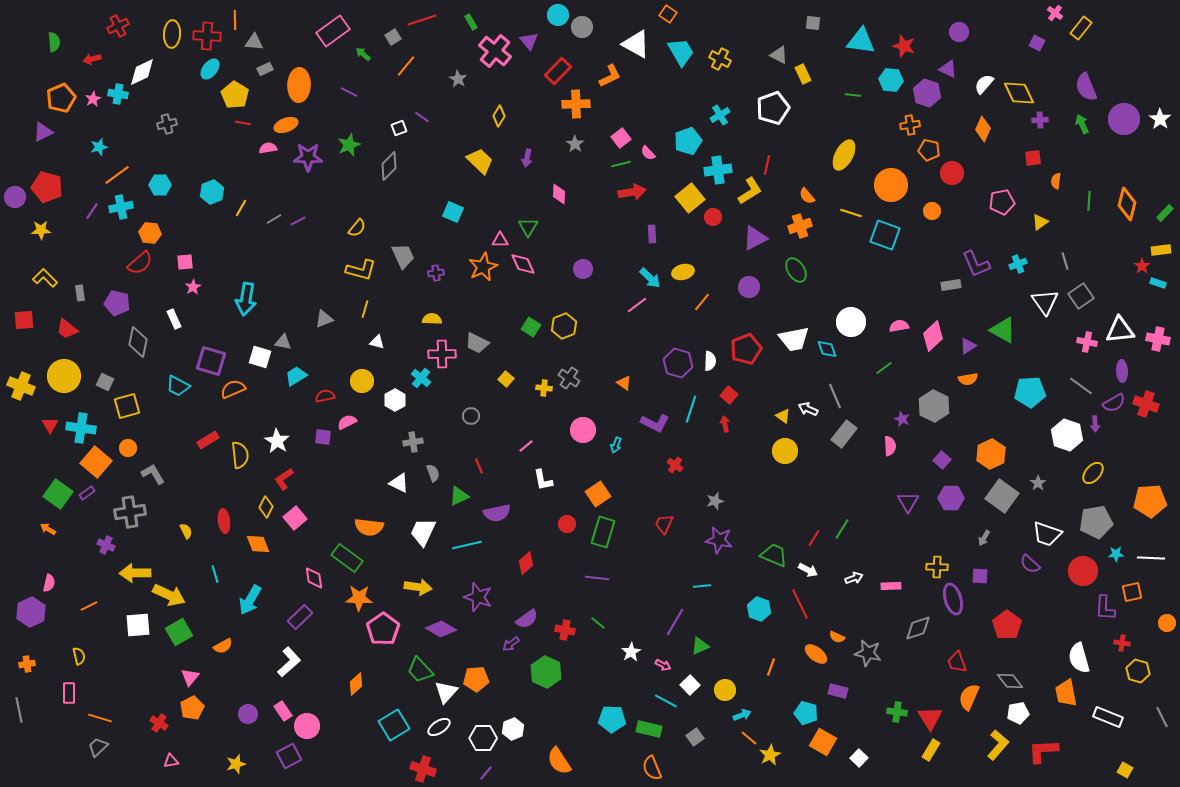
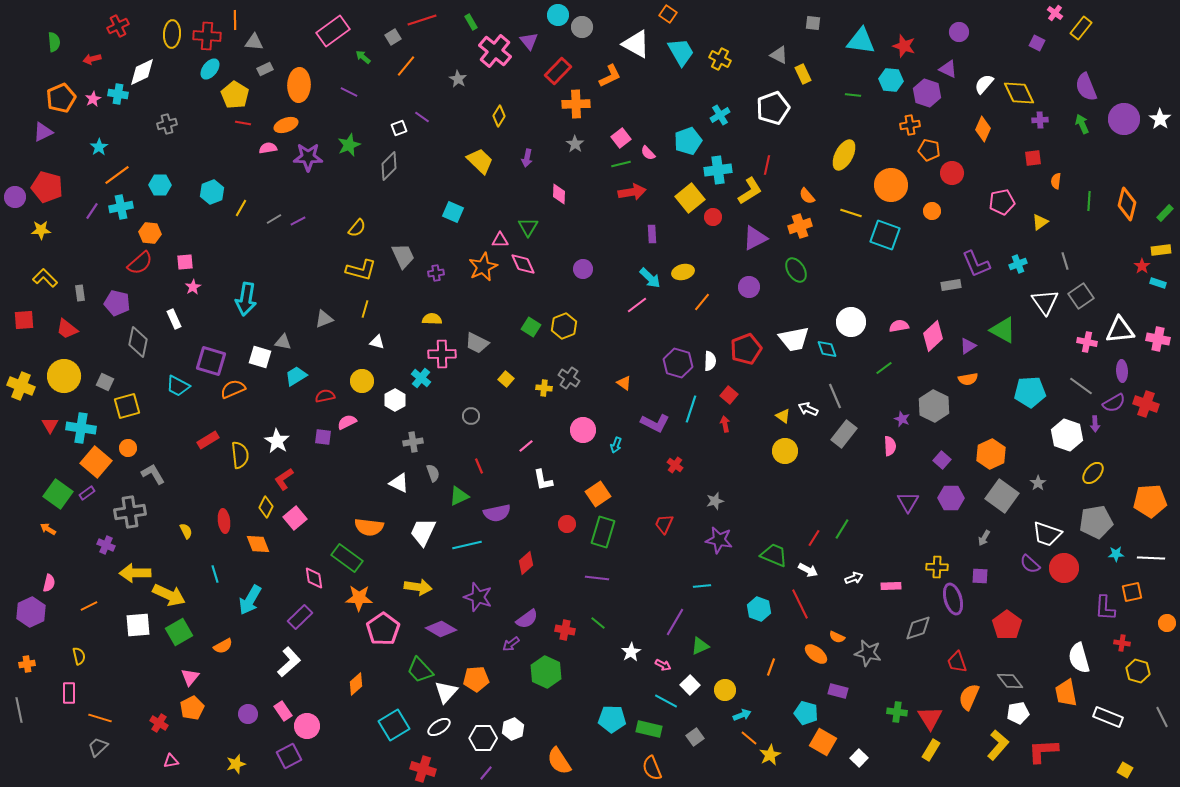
green arrow at (363, 54): moved 3 px down
cyan star at (99, 147): rotated 18 degrees counterclockwise
red circle at (1083, 571): moved 19 px left, 3 px up
